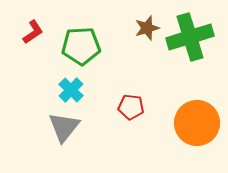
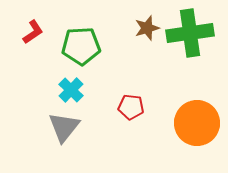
green cross: moved 4 px up; rotated 9 degrees clockwise
